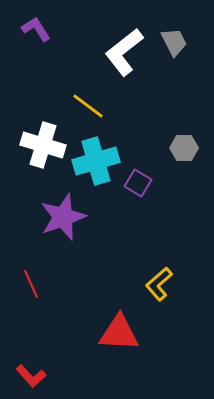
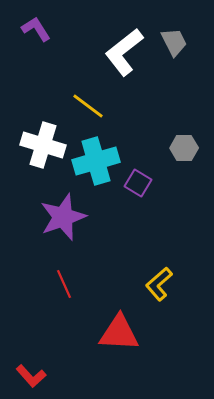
red line: moved 33 px right
